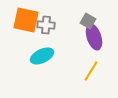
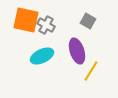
gray cross: rotated 24 degrees clockwise
purple ellipse: moved 17 px left, 14 px down
